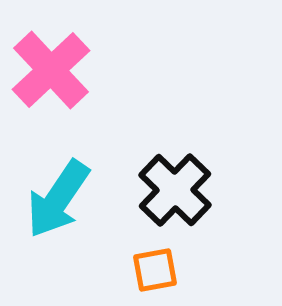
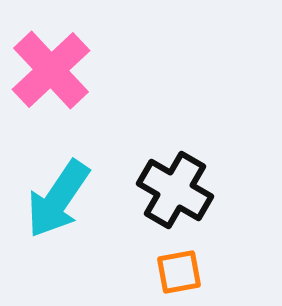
black cross: rotated 14 degrees counterclockwise
orange square: moved 24 px right, 2 px down
